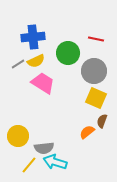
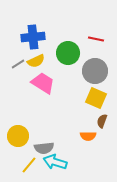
gray circle: moved 1 px right
orange semicircle: moved 1 px right, 4 px down; rotated 140 degrees counterclockwise
